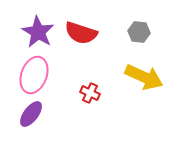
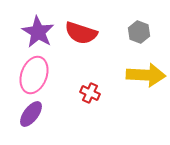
gray hexagon: rotated 15 degrees clockwise
yellow arrow: moved 2 px right, 2 px up; rotated 21 degrees counterclockwise
